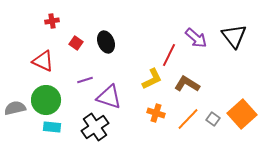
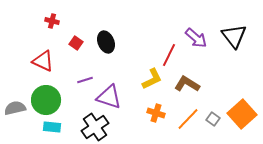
red cross: rotated 24 degrees clockwise
